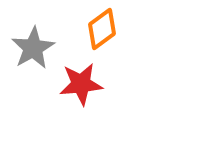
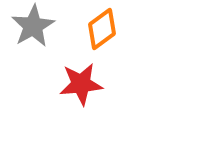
gray star: moved 22 px up
